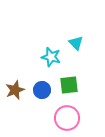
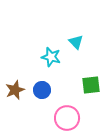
cyan triangle: moved 1 px up
green square: moved 22 px right
